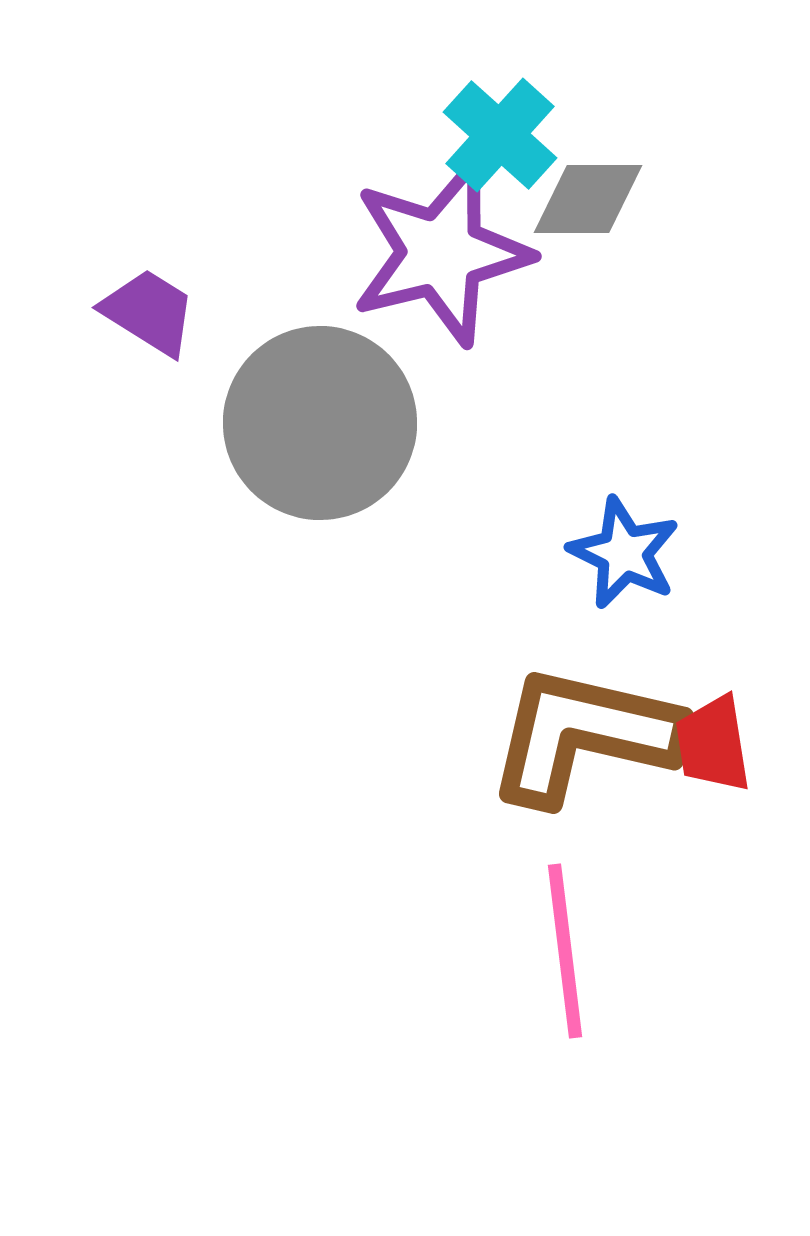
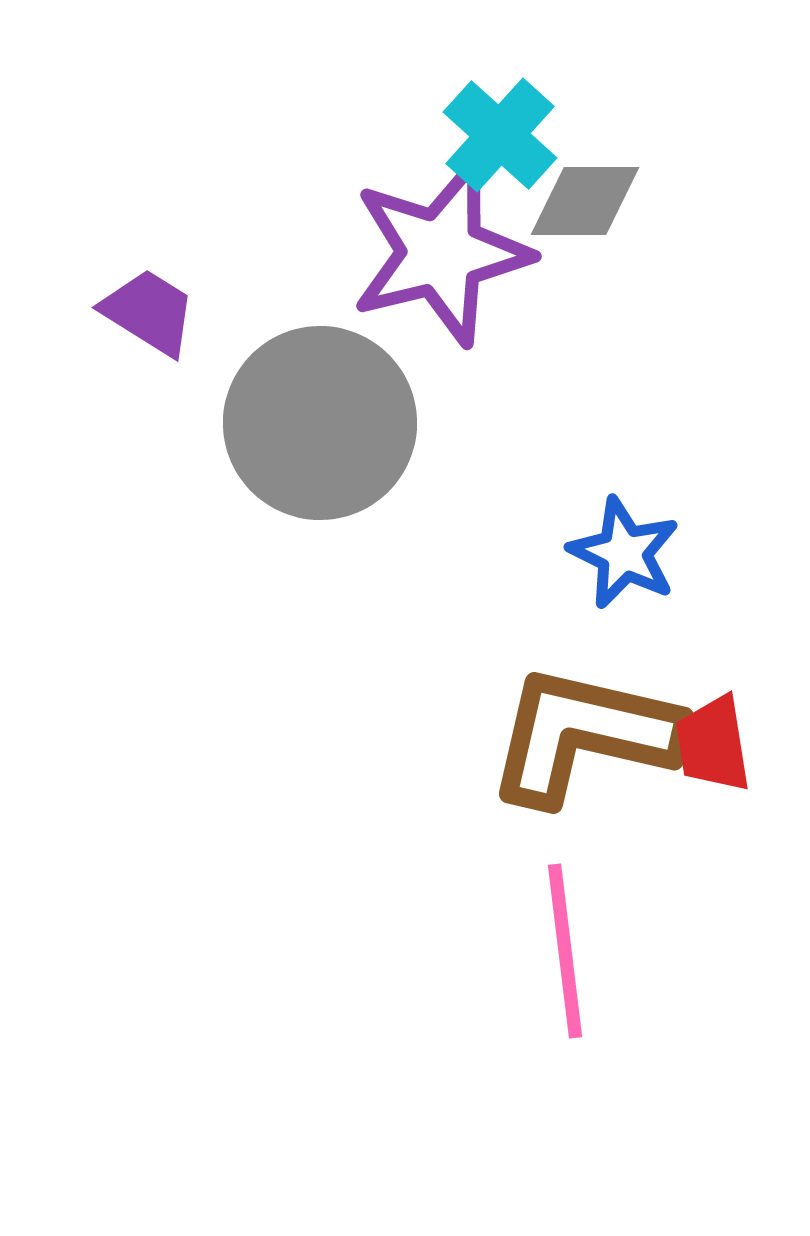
gray diamond: moved 3 px left, 2 px down
